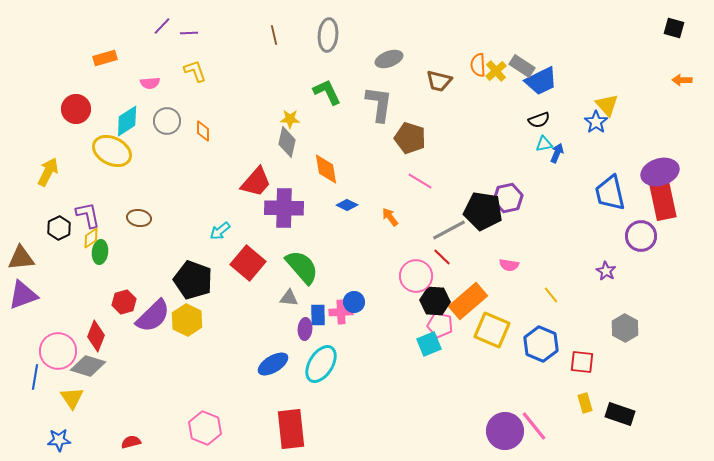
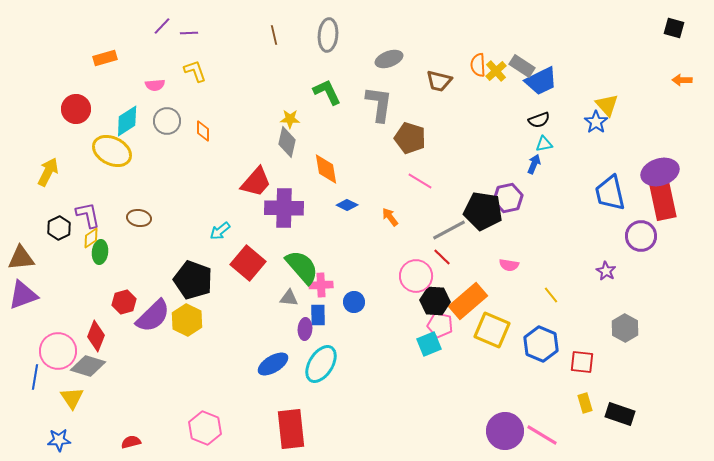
pink semicircle at (150, 83): moved 5 px right, 2 px down
blue arrow at (557, 153): moved 23 px left, 11 px down
pink cross at (341, 312): moved 20 px left, 27 px up
pink line at (534, 426): moved 8 px right, 9 px down; rotated 20 degrees counterclockwise
